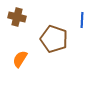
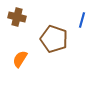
blue line: rotated 14 degrees clockwise
